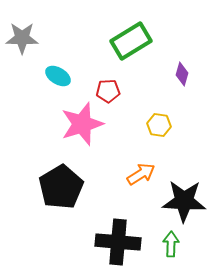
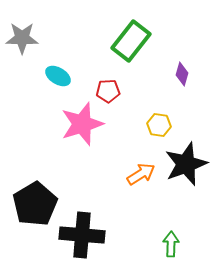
green rectangle: rotated 21 degrees counterclockwise
black pentagon: moved 26 px left, 17 px down
black star: moved 2 px right, 37 px up; rotated 24 degrees counterclockwise
black cross: moved 36 px left, 7 px up
